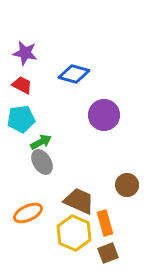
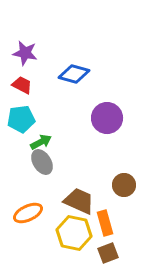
purple circle: moved 3 px right, 3 px down
brown circle: moved 3 px left
yellow hexagon: rotated 12 degrees counterclockwise
